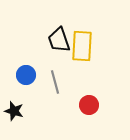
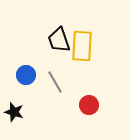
gray line: rotated 15 degrees counterclockwise
black star: moved 1 px down
